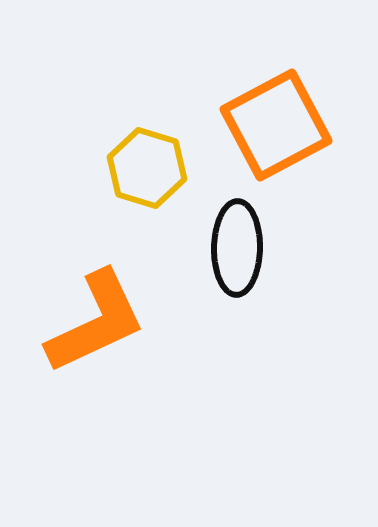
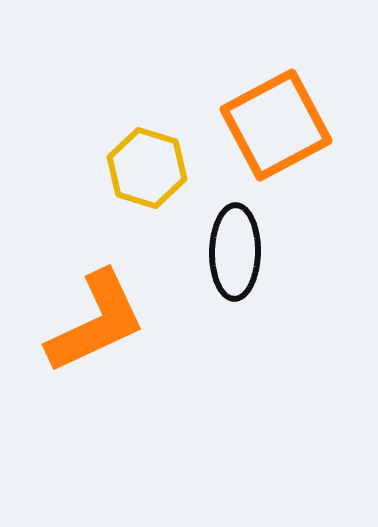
black ellipse: moved 2 px left, 4 px down
